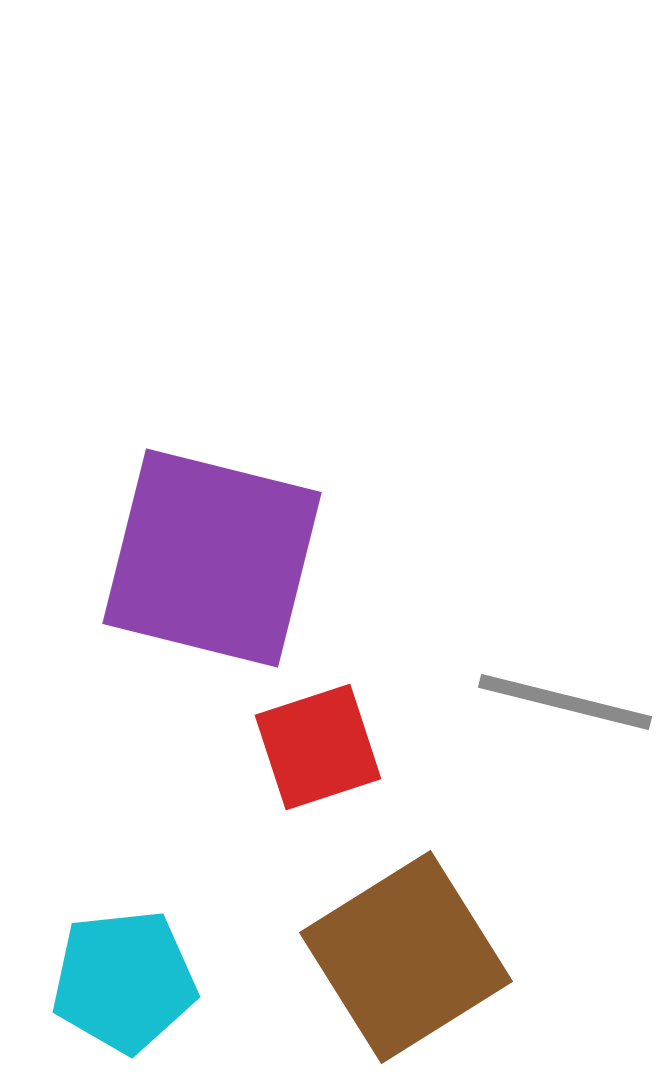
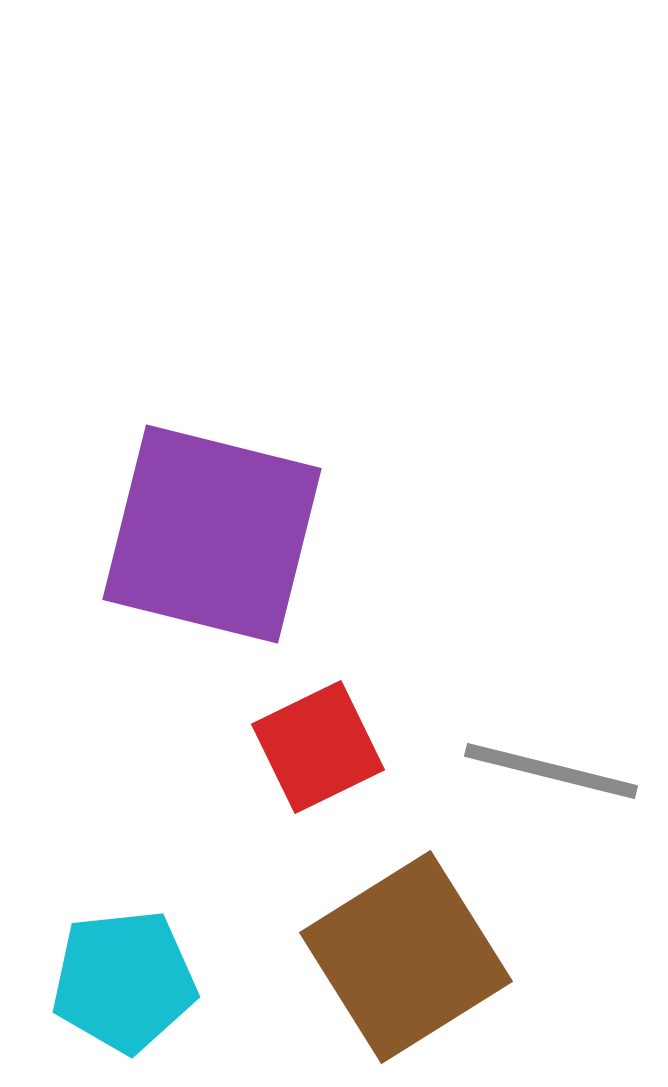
purple square: moved 24 px up
gray line: moved 14 px left, 69 px down
red square: rotated 8 degrees counterclockwise
